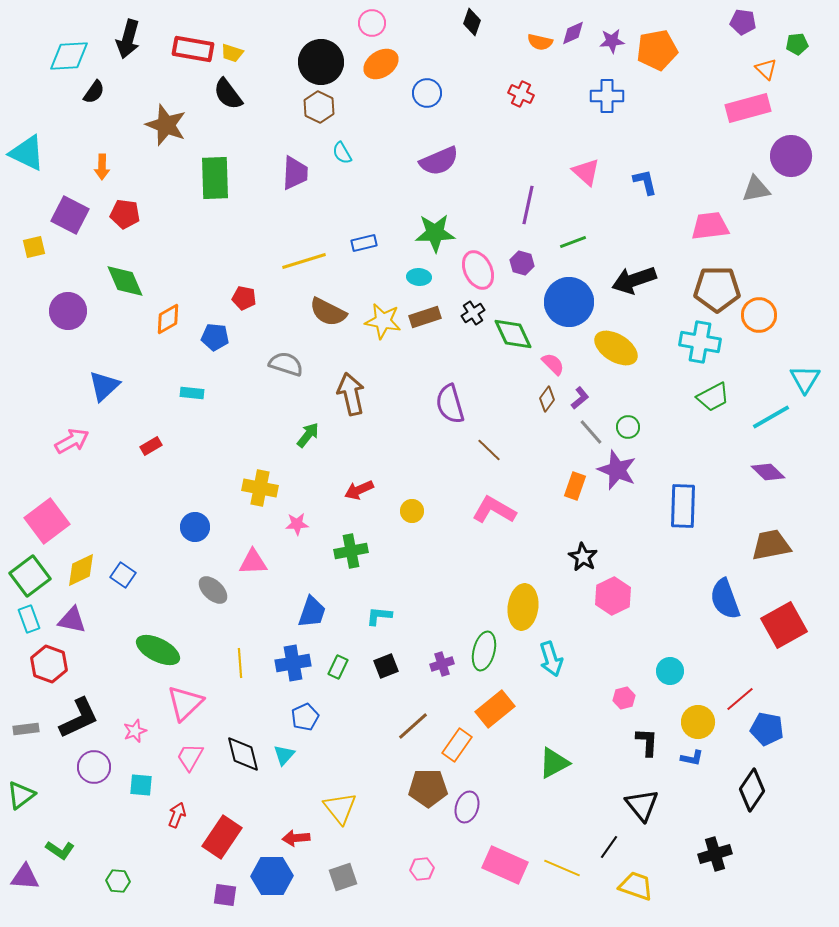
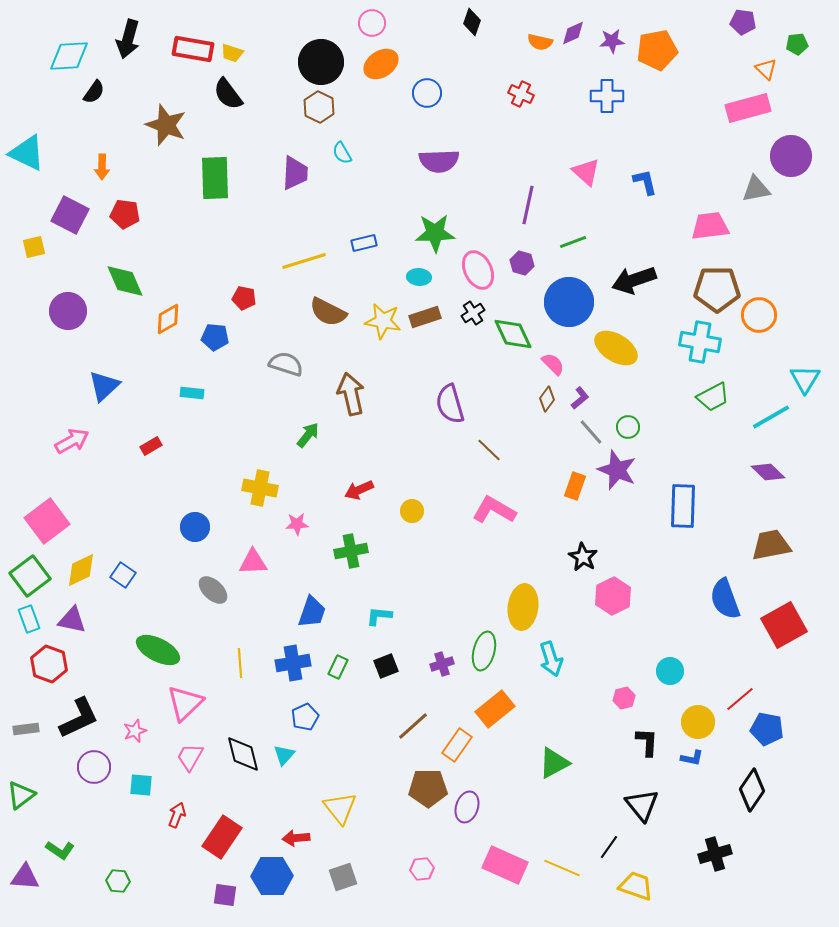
purple semicircle at (439, 161): rotated 21 degrees clockwise
